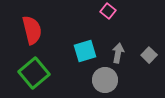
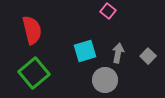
gray square: moved 1 px left, 1 px down
